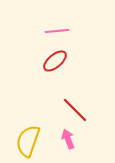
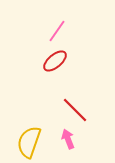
pink line: rotated 50 degrees counterclockwise
yellow semicircle: moved 1 px right, 1 px down
